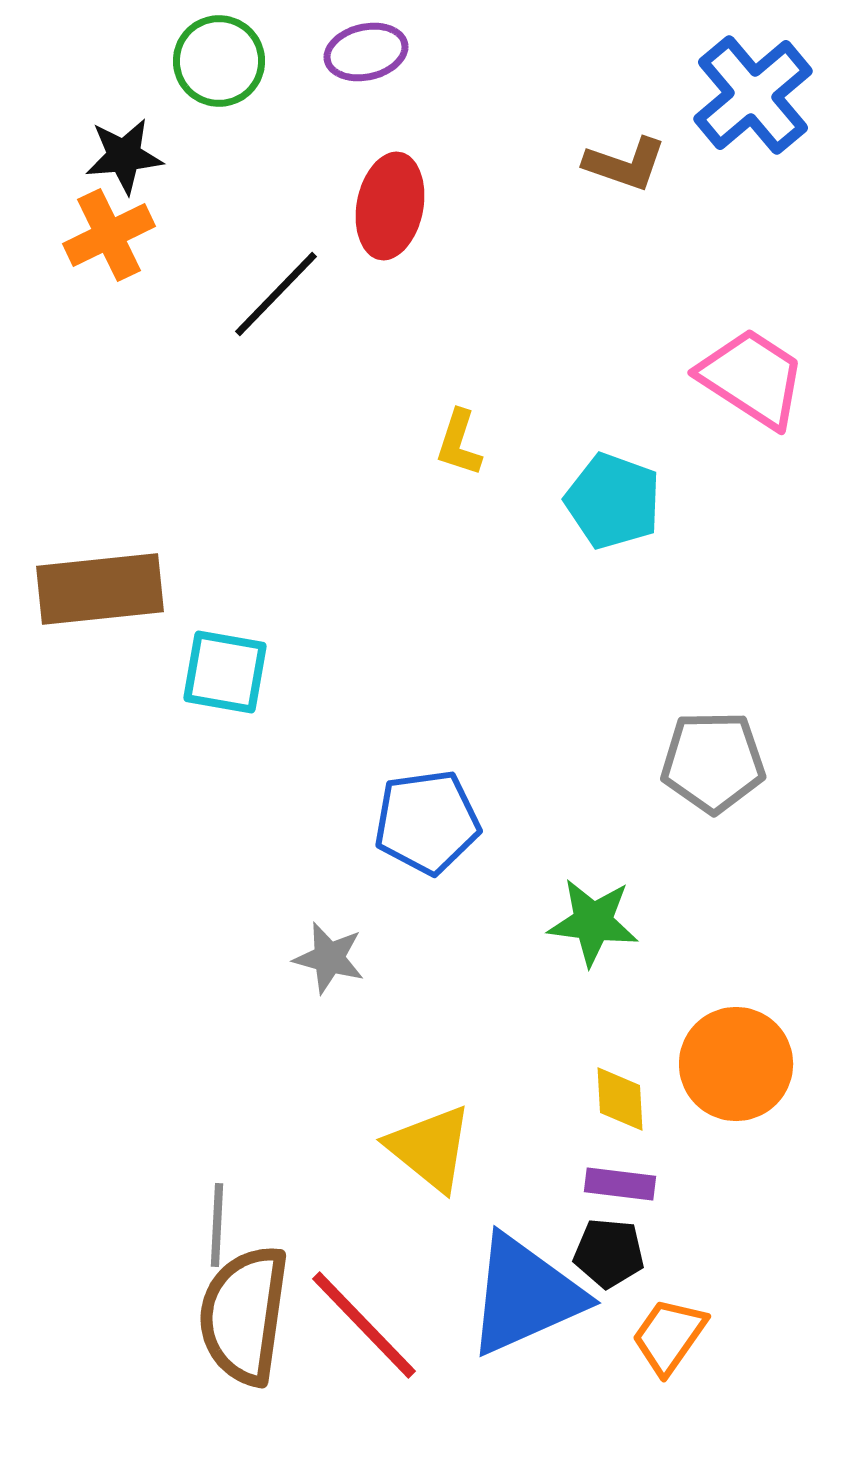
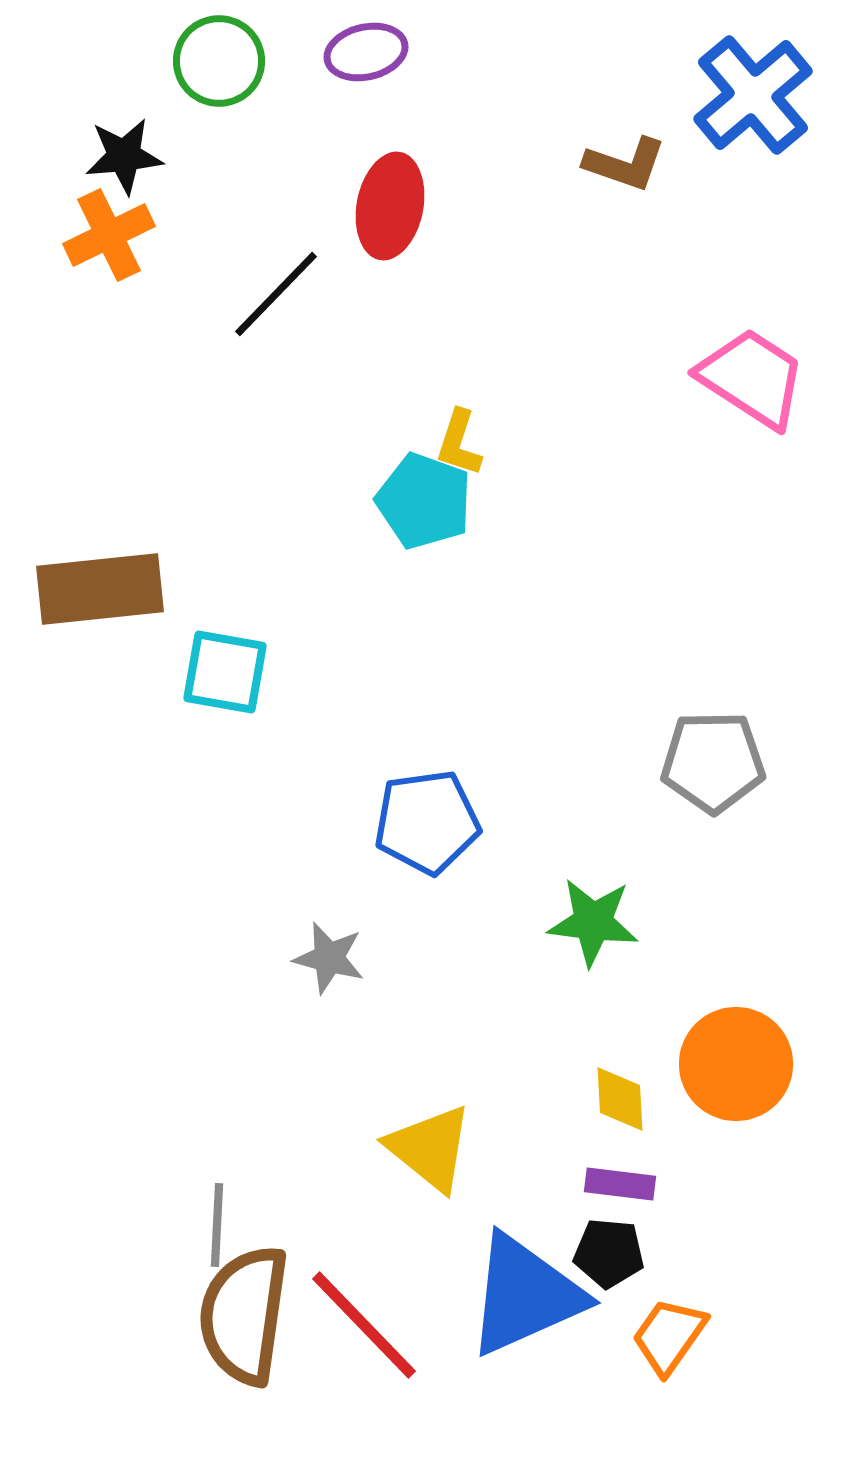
cyan pentagon: moved 189 px left
